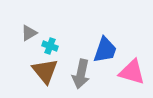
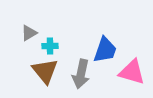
cyan cross: rotated 21 degrees counterclockwise
